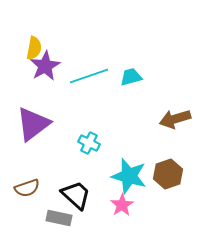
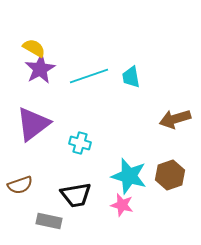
yellow semicircle: rotated 70 degrees counterclockwise
purple star: moved 5 px left, 3 px down
cyan trapezoid: rotated 85 degrees counterclockwise
cyan cross: moved 9 px left; rotated 10 degrees counterclockwise
brown hexagon: moved 2 px right, 1 px down
brown semicircle: moved 7 px left, 3 px up
black trapezoid: rotated 128 degrees clockwise
pink star: rotated 25 degrees counterclockwise
gray rectangle: moved 10 px left, 3 px down
